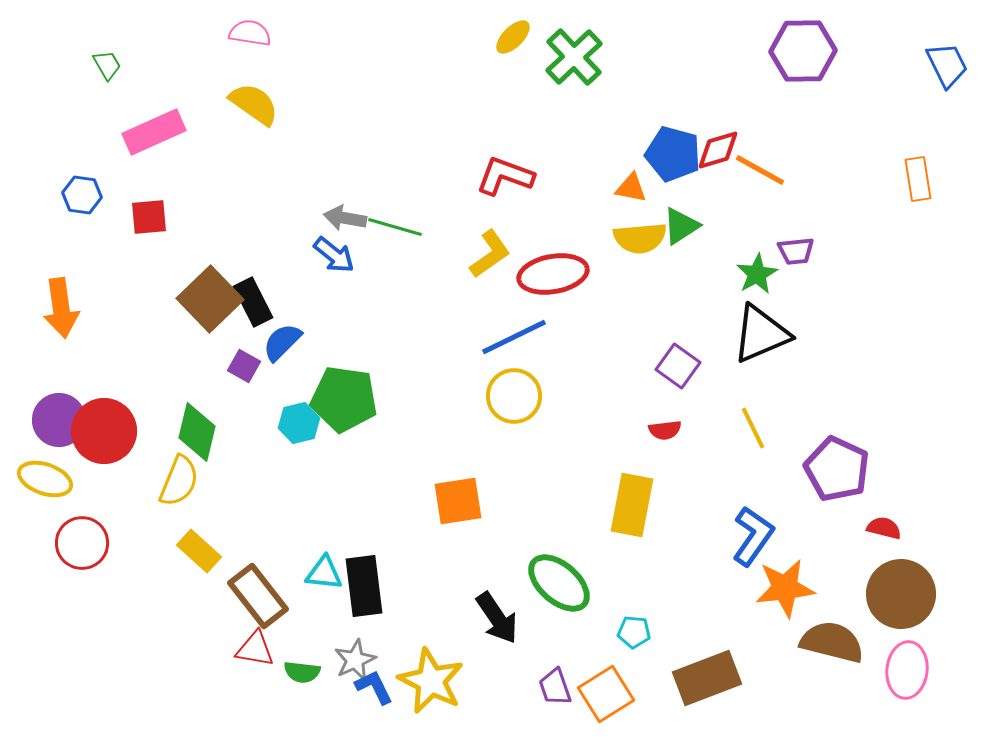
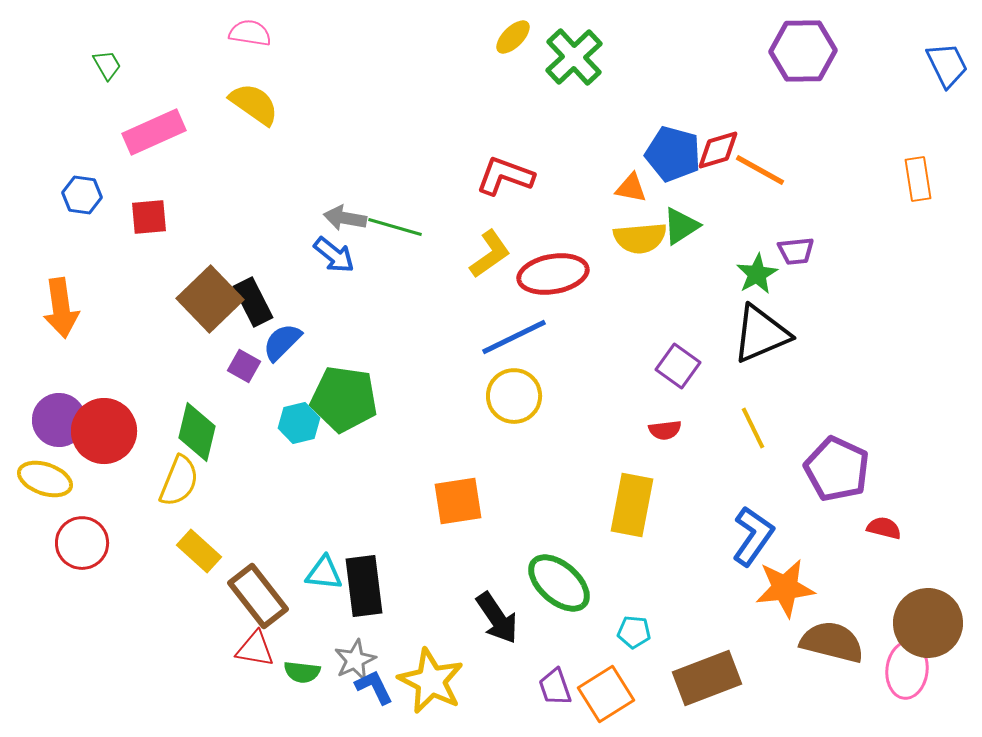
brown circle at (901, 594): moved 27 px right, 29 px down
